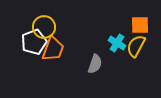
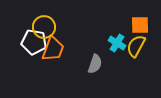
white pentagon: rotated 30 degrees clockwise
